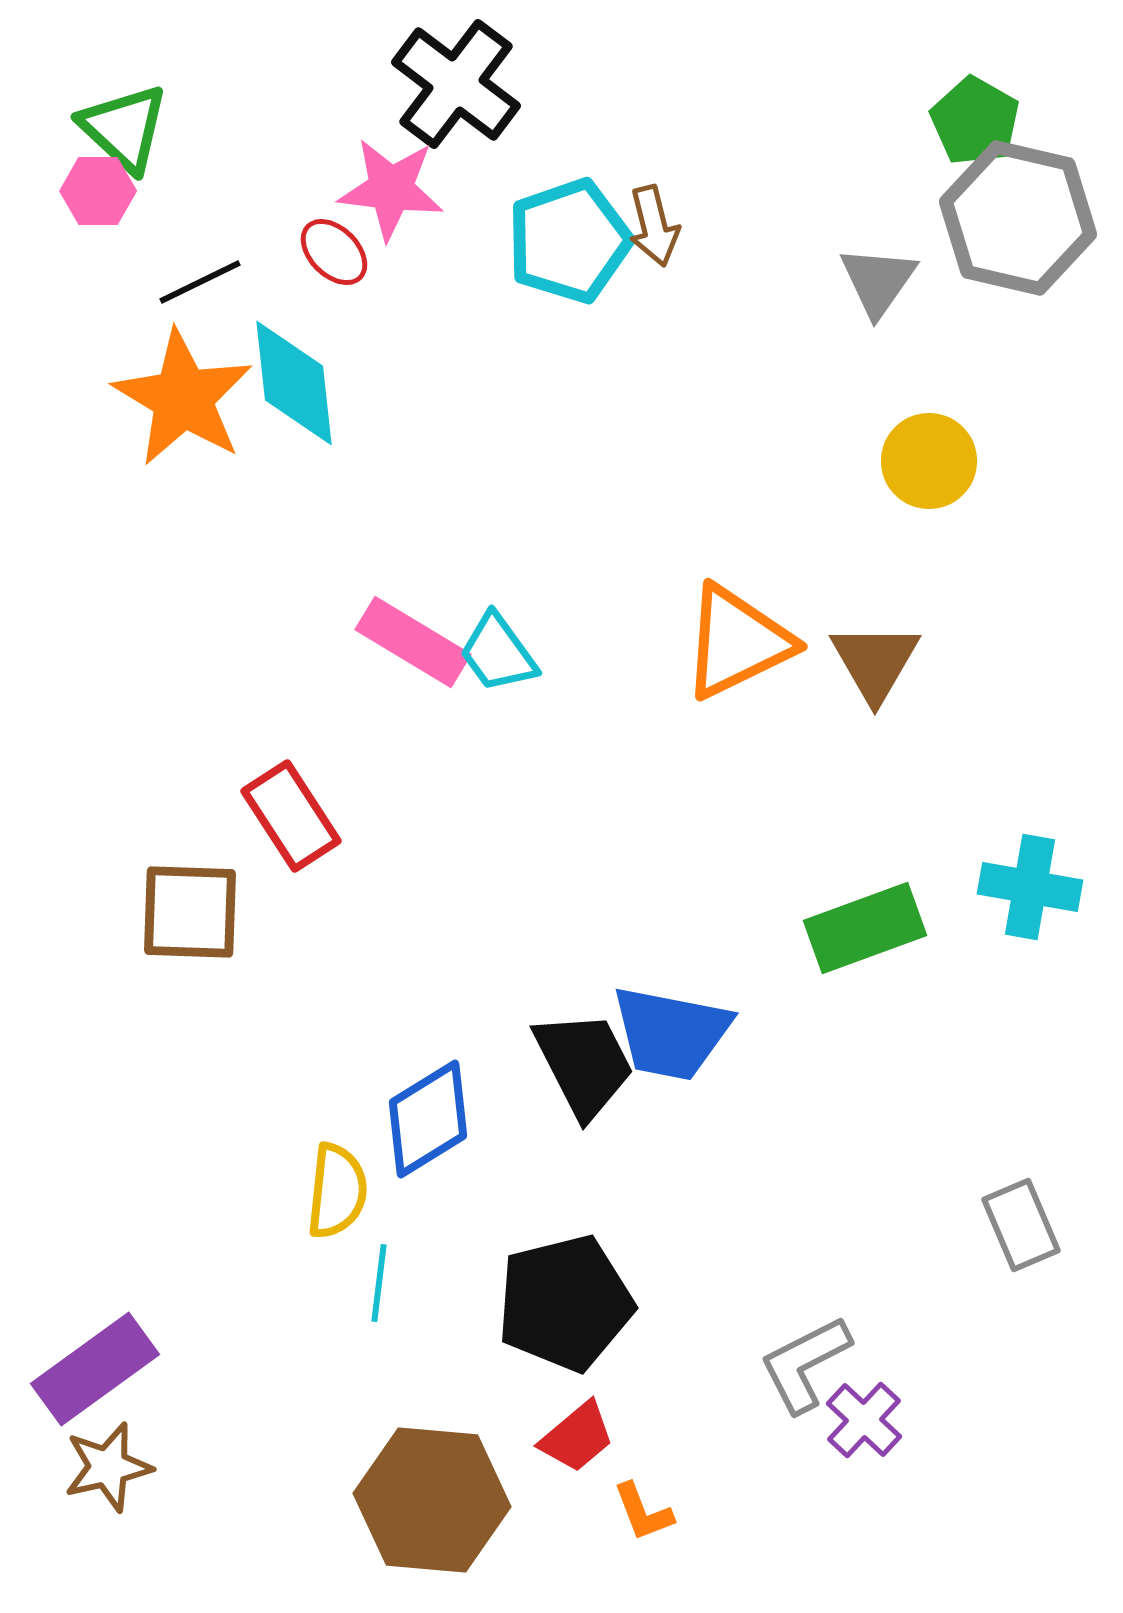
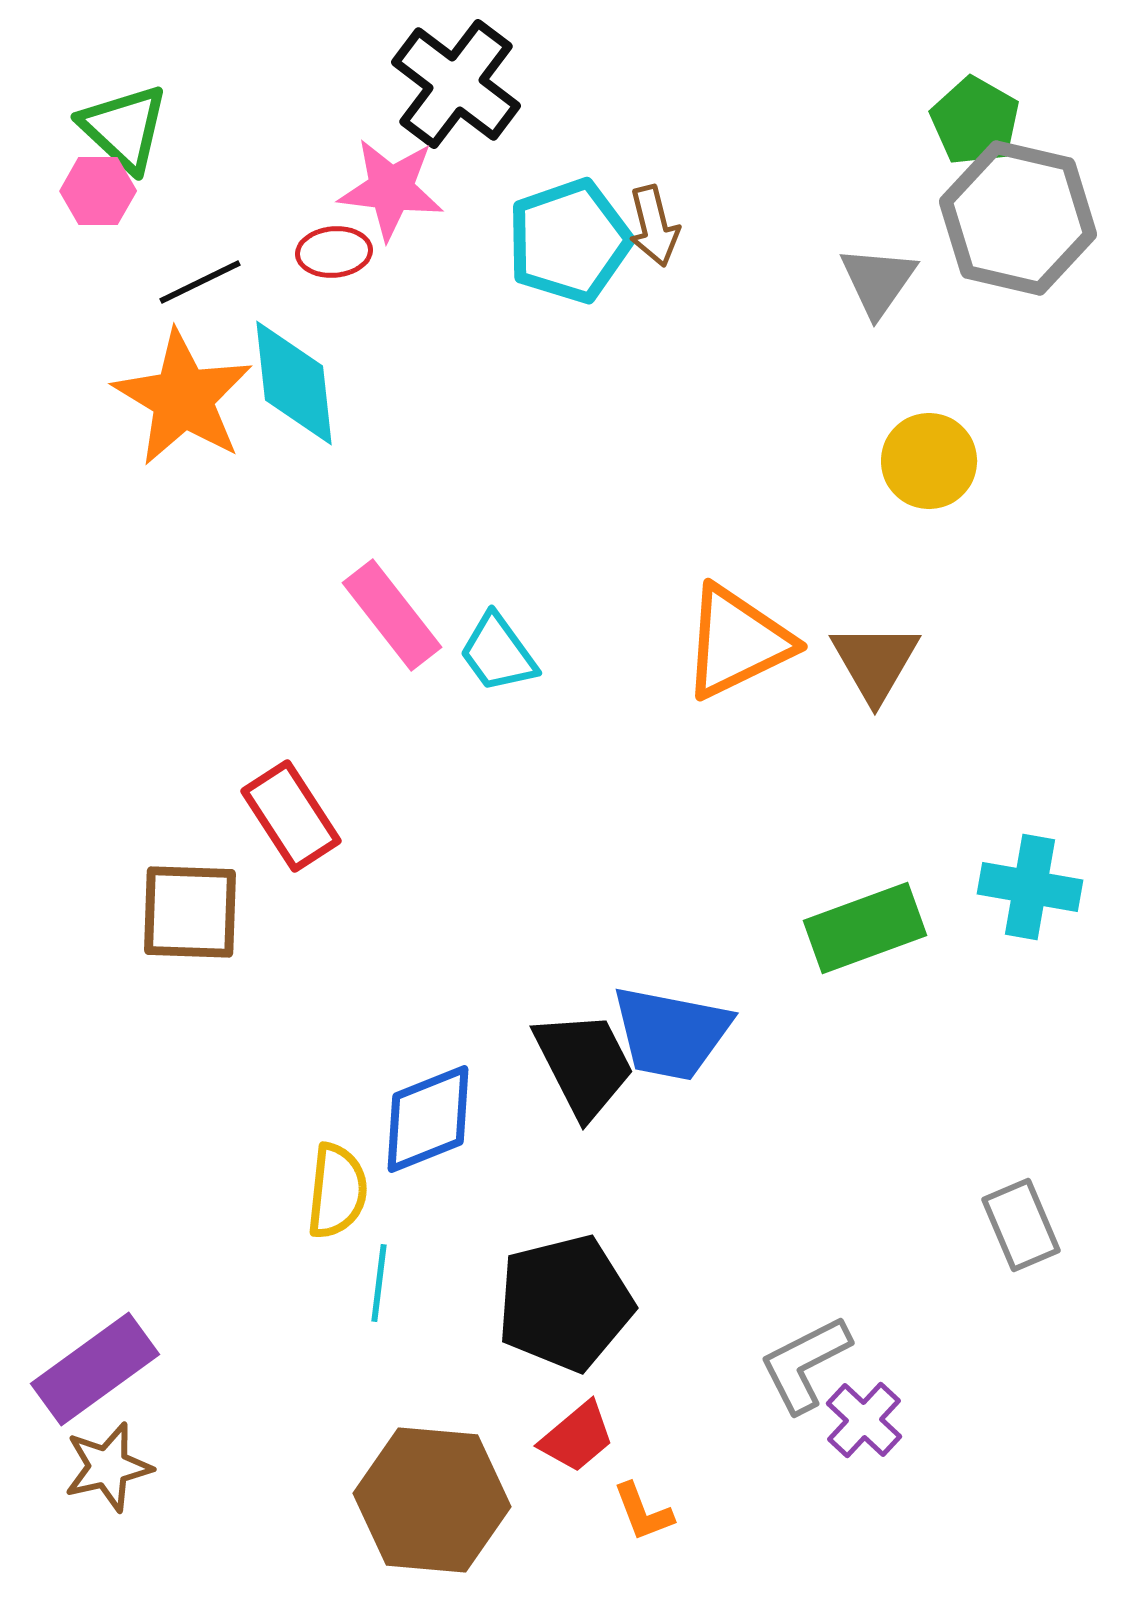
red ellipse: rotated 50 degrees counterclockwise
pink rectangle: moved 21 px left, 27 px up; rotated 21 degrees clockwise
blue diamond: rotated 10 degrees clockwise
